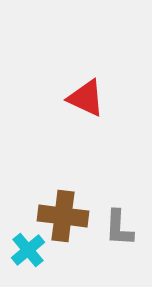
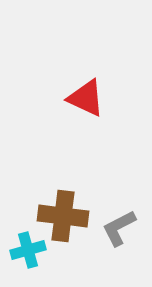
gray L-shape: rotated 60 degrees clockwise
cyan cross: rotated 24 degrees clockwise
